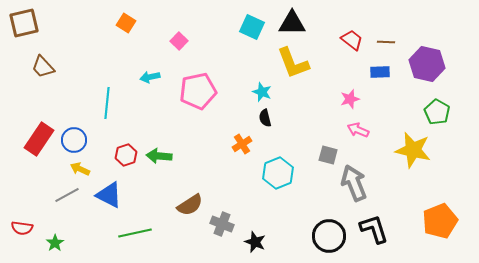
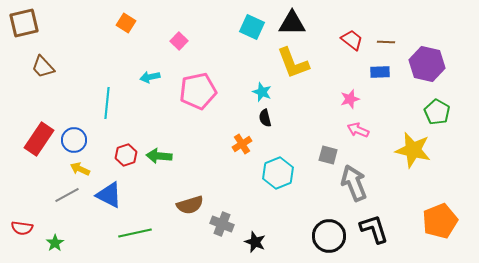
brown semicircle: rotated 16 degrees clockwise
